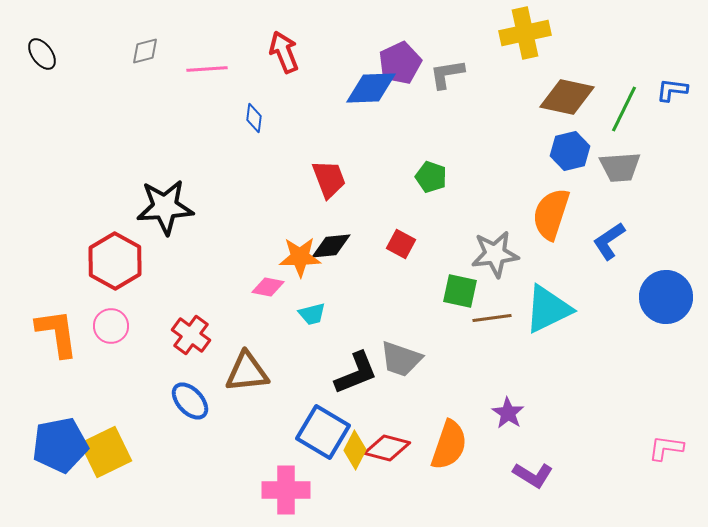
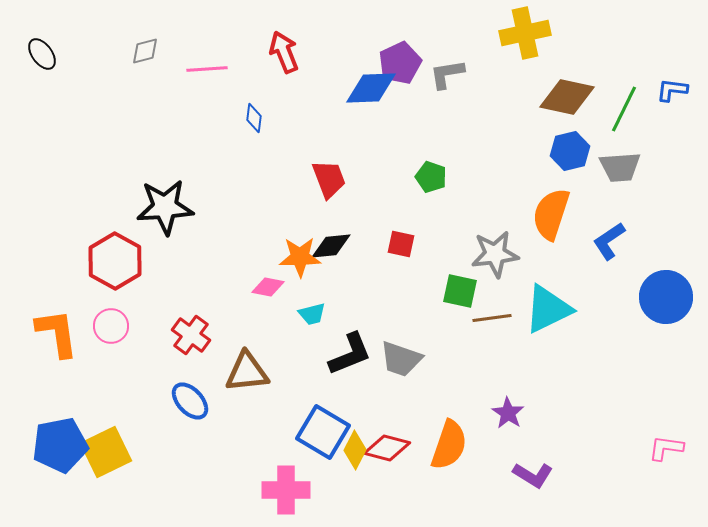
red square at (401, 244): rotated 16 degrees counterclockwise
black L-shape at (356, 373): moved 6 px left, 19 px up
